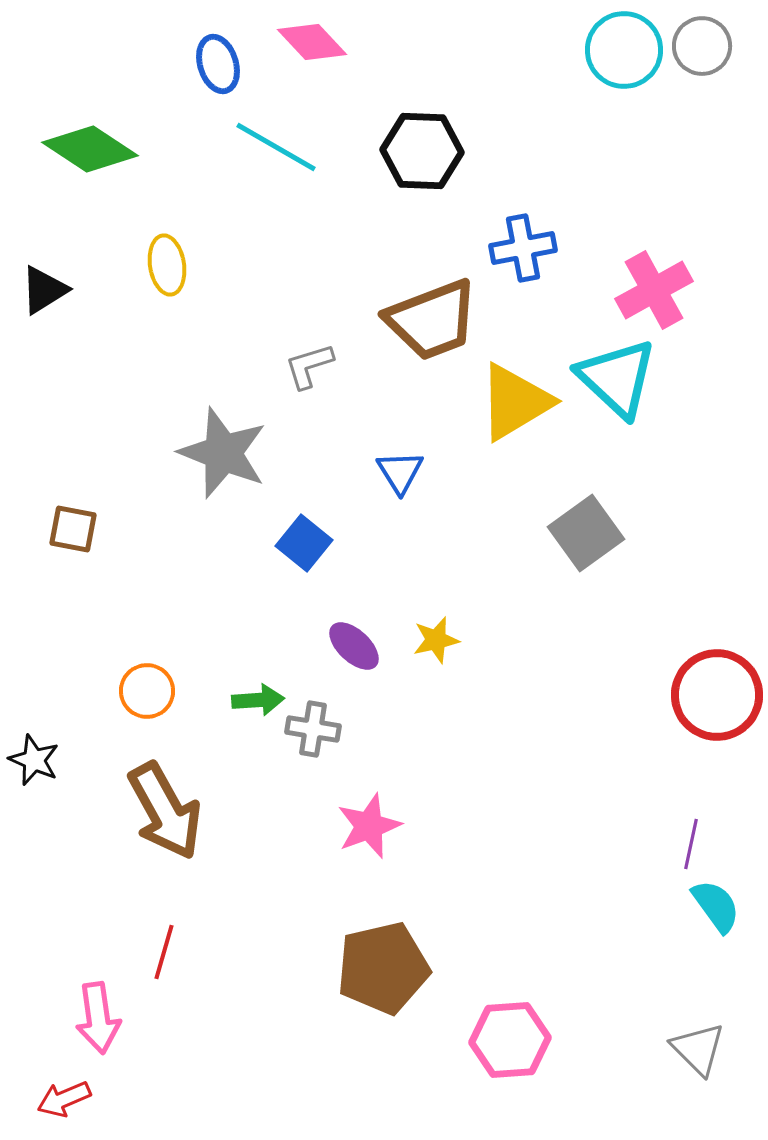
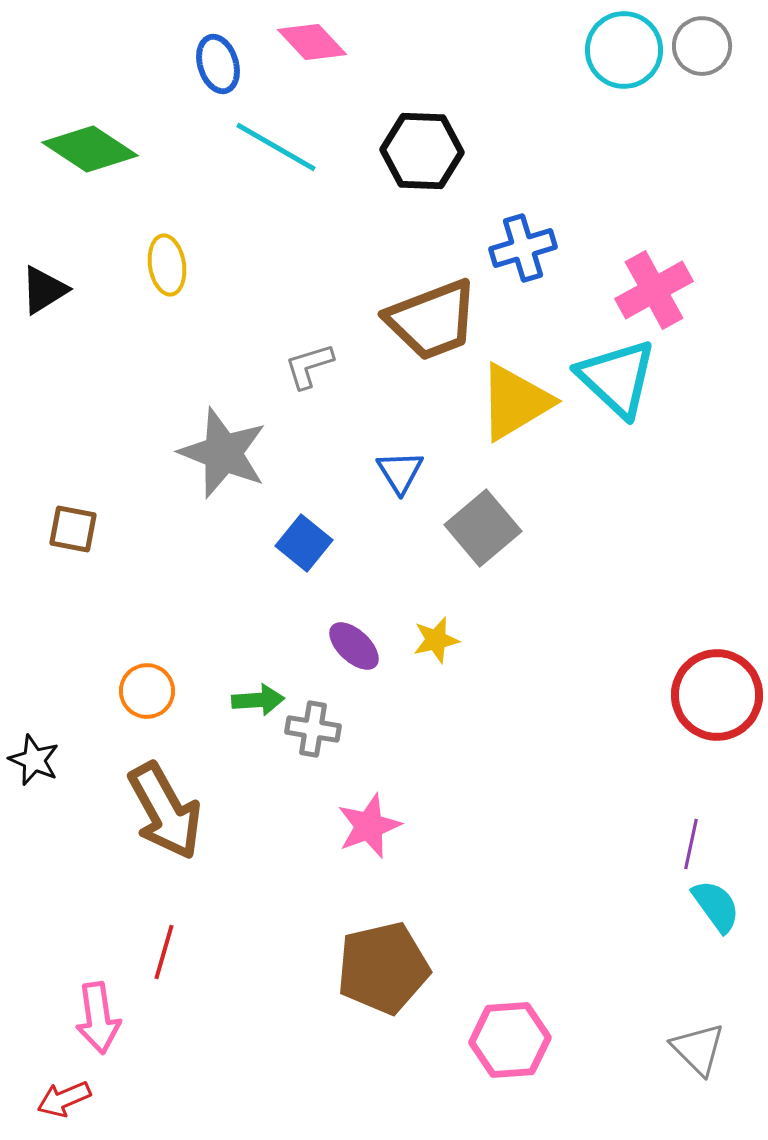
blue cross: rotated 6 degrees counterclockwise
gray square: moved 103 px left, 5 px up; rotated 4 degrees counterclockwise
